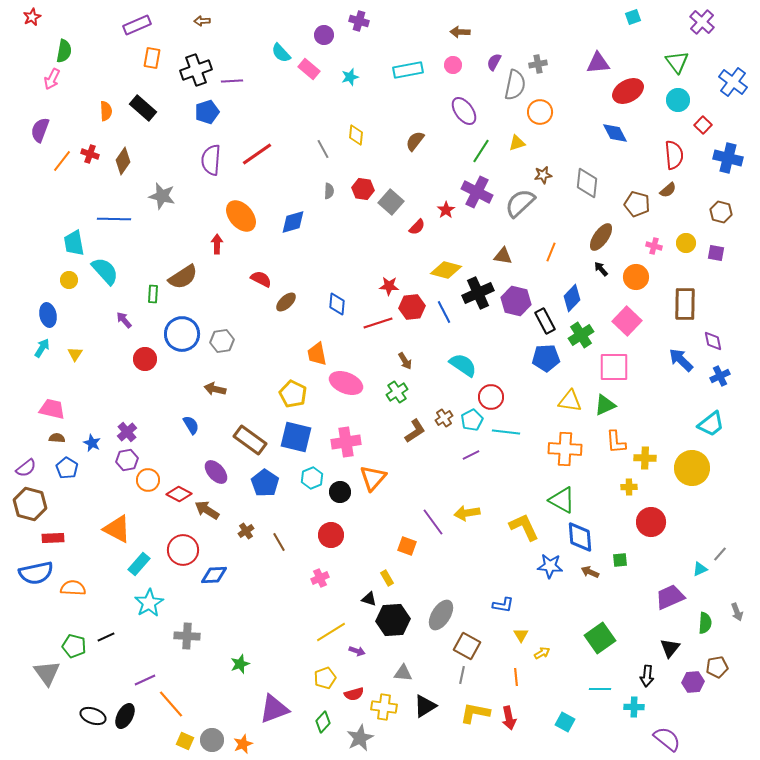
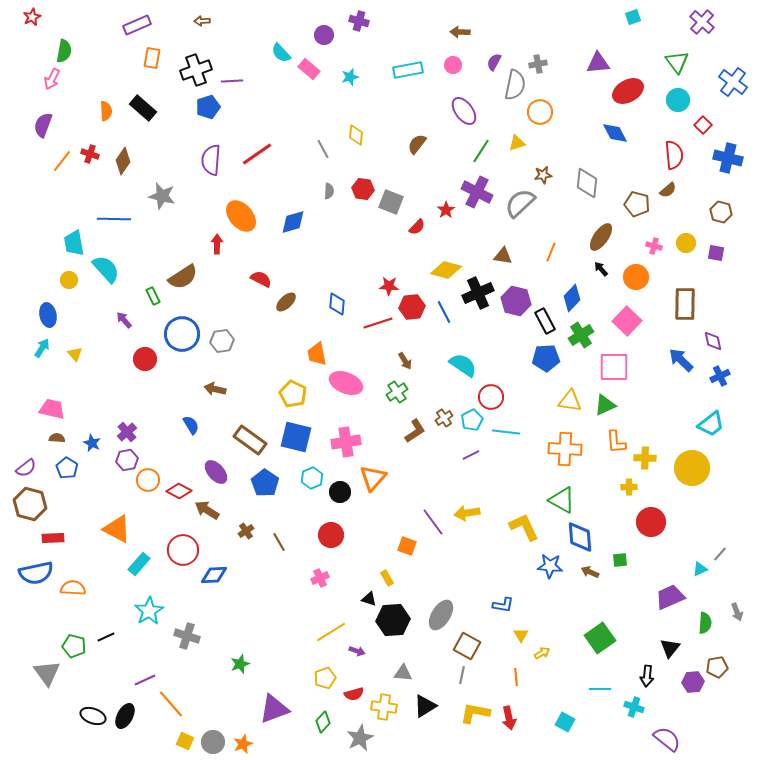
blue pentagon at (207, 112): moved 1 px right, 5 px up
purple semicircle at (40, 130): moved 3 px right, 5 px up
brown semicircle at (415, 141): moved 2 px right, 3 px down
gray square at (391, 202): rotated 20 degrees counterclockwise
cyan semicircle at (105, 271): moved 1 px right, 2 px up
green rectangle at (153, 294): moved 2 px down; rotated 30 degrees counterclockwise
yellow triangle at (75, 354): rotated 14 degrees counterclockwise
red diamond at (179, 494): moved 3 px up
cyan star at (149, 603): moved 8 px down
gray cross at (187, 636): rotated 15 degrees clockwise
cyan cross at (634, 707): rotated 18 degrees clockwise
gray circle at (212, 740): moved 1 px right, 2 px down
